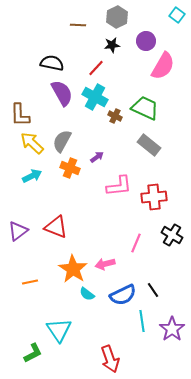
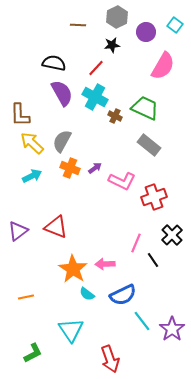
cyan square: moved 2 px left, 10 px down
purple circle: moved 9 px up
black semicircle: moved 2 px right
purple arrow: moved 2 px left, 11 px down
pink L-shape: moved 3 px right, 5 px up; rotated 32 degrees clockwise
red cross: rotated 15 degrees counterclockwise
black cross: rotated 15 degrees clockwise
pink arrow: rotated 12 degrees clockwise
orange line: moved 4 px left, 15 px down
black line: moved 30 px up
cyan line: rotated 30 degrees counterclockwise
cyan triangle: moved 12 px right
